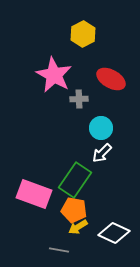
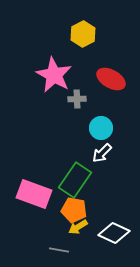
gray cross: moved 2 px left
